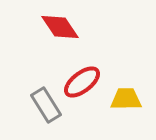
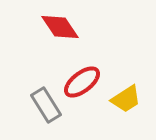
yellow trapezoid: rotated 148 degrees clockwise
